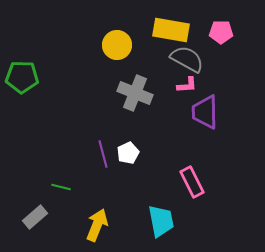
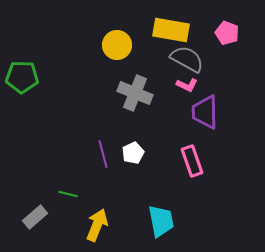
pink pentagon: moved 6 px right, 1 px down; rotated 20 degrees clockwise
pink L-shape: rotated 30 degrees clockwise
white pentagon: moved 5 px right
pink rectangle: moved 21 px up; rotated 8 degrees clockwise
green line: moved 7 px right, 7 px down
